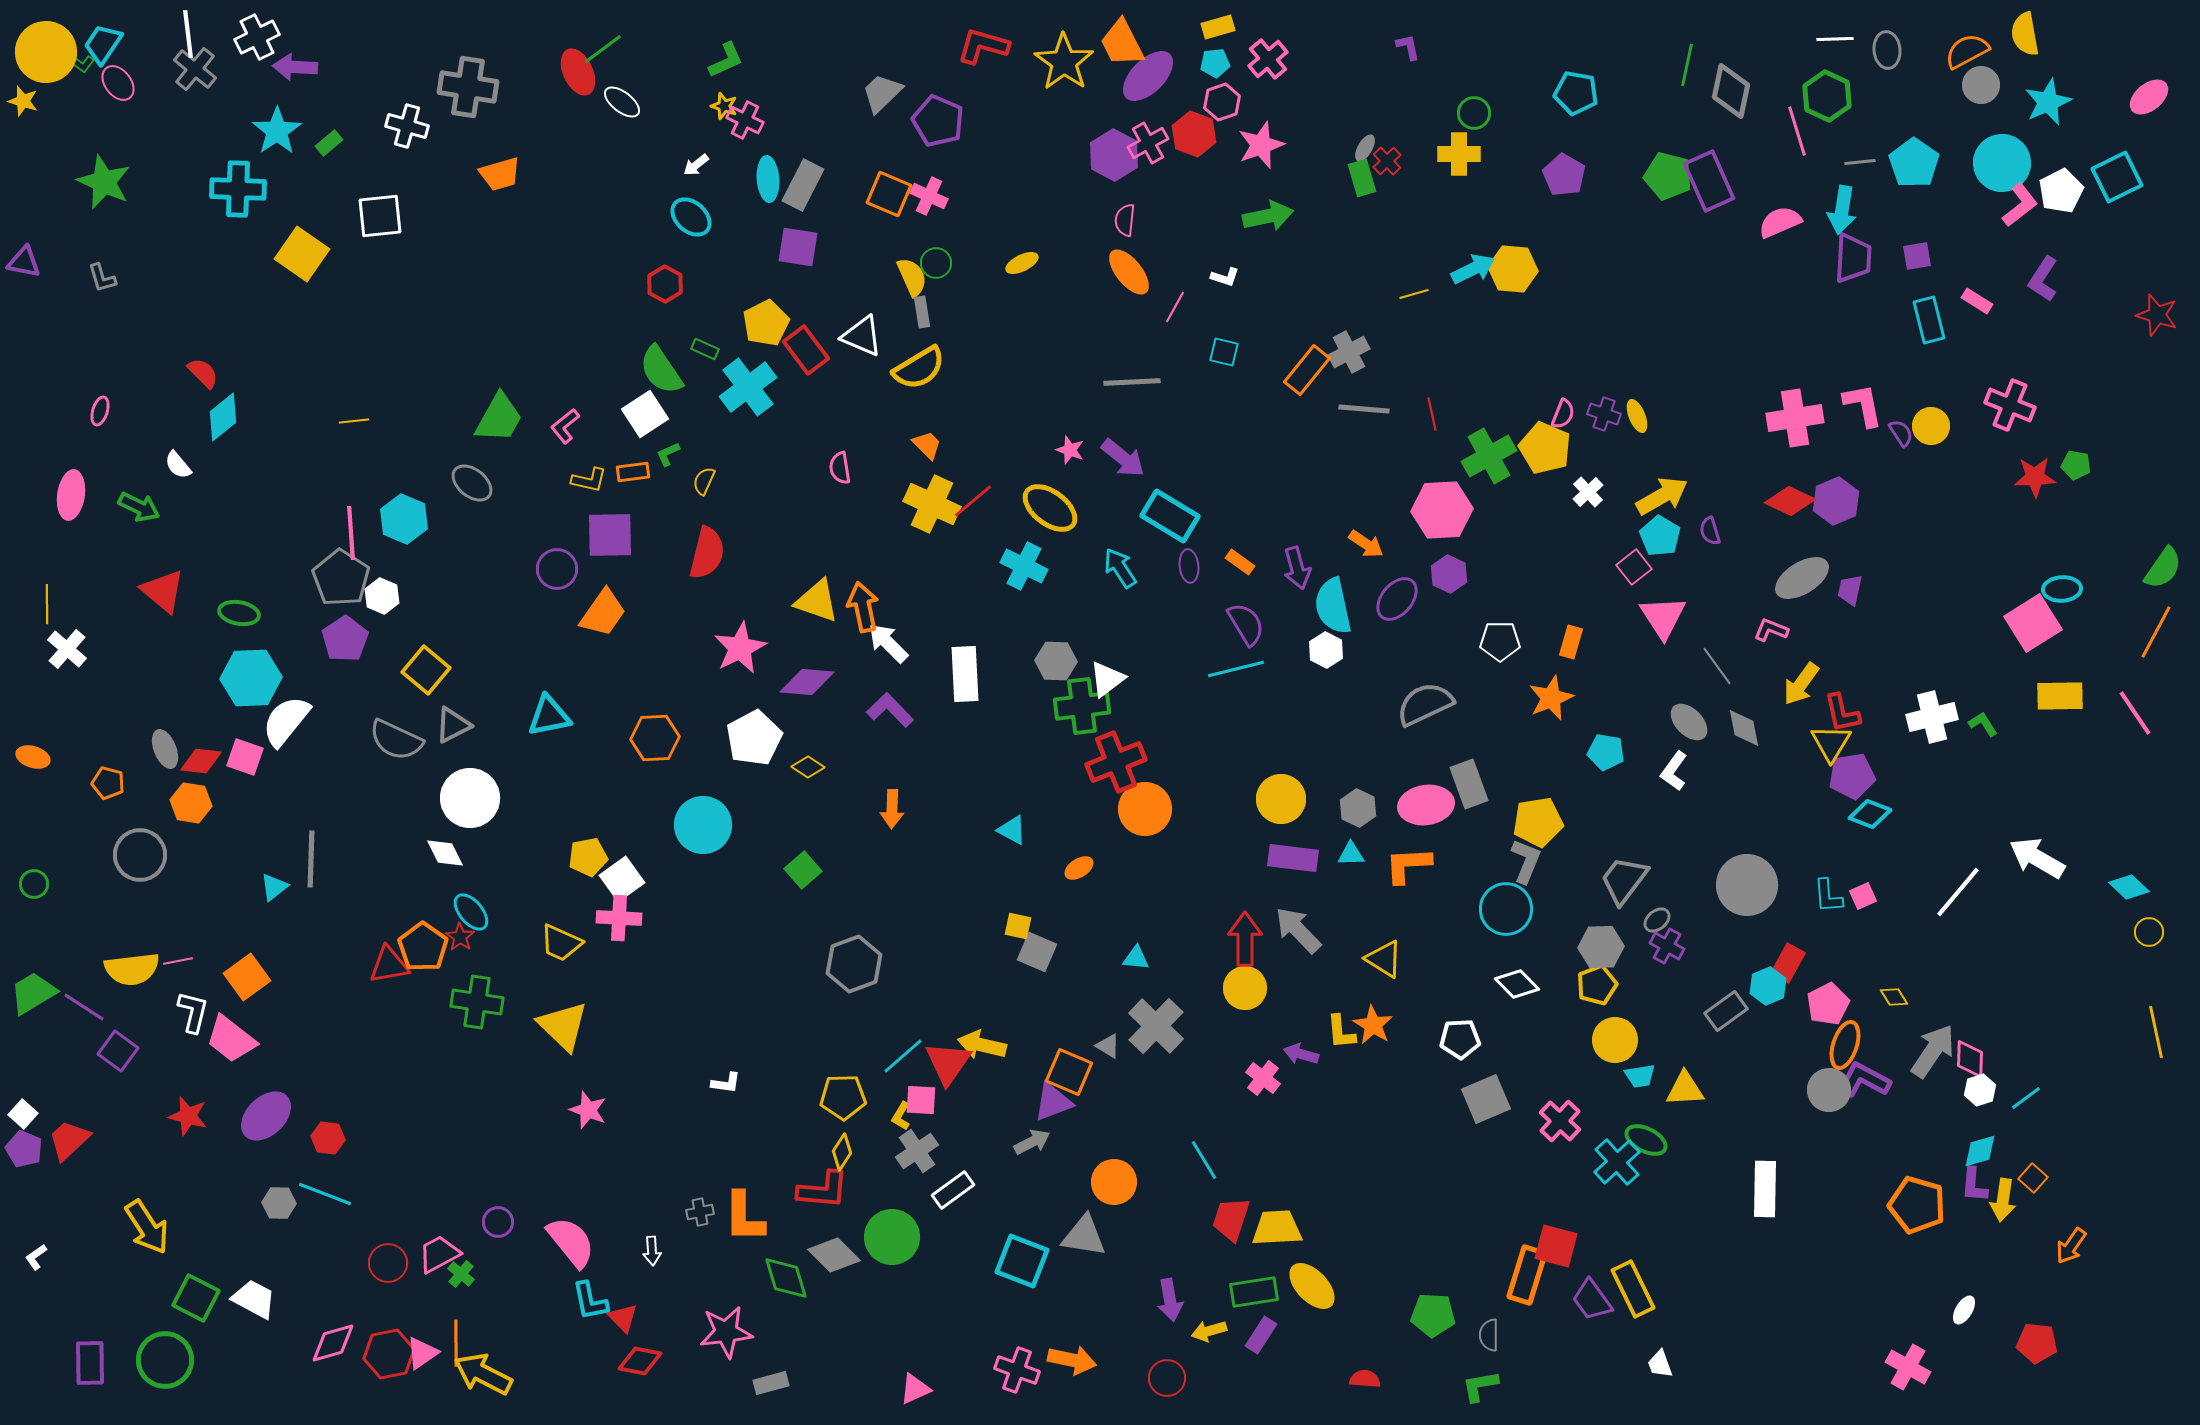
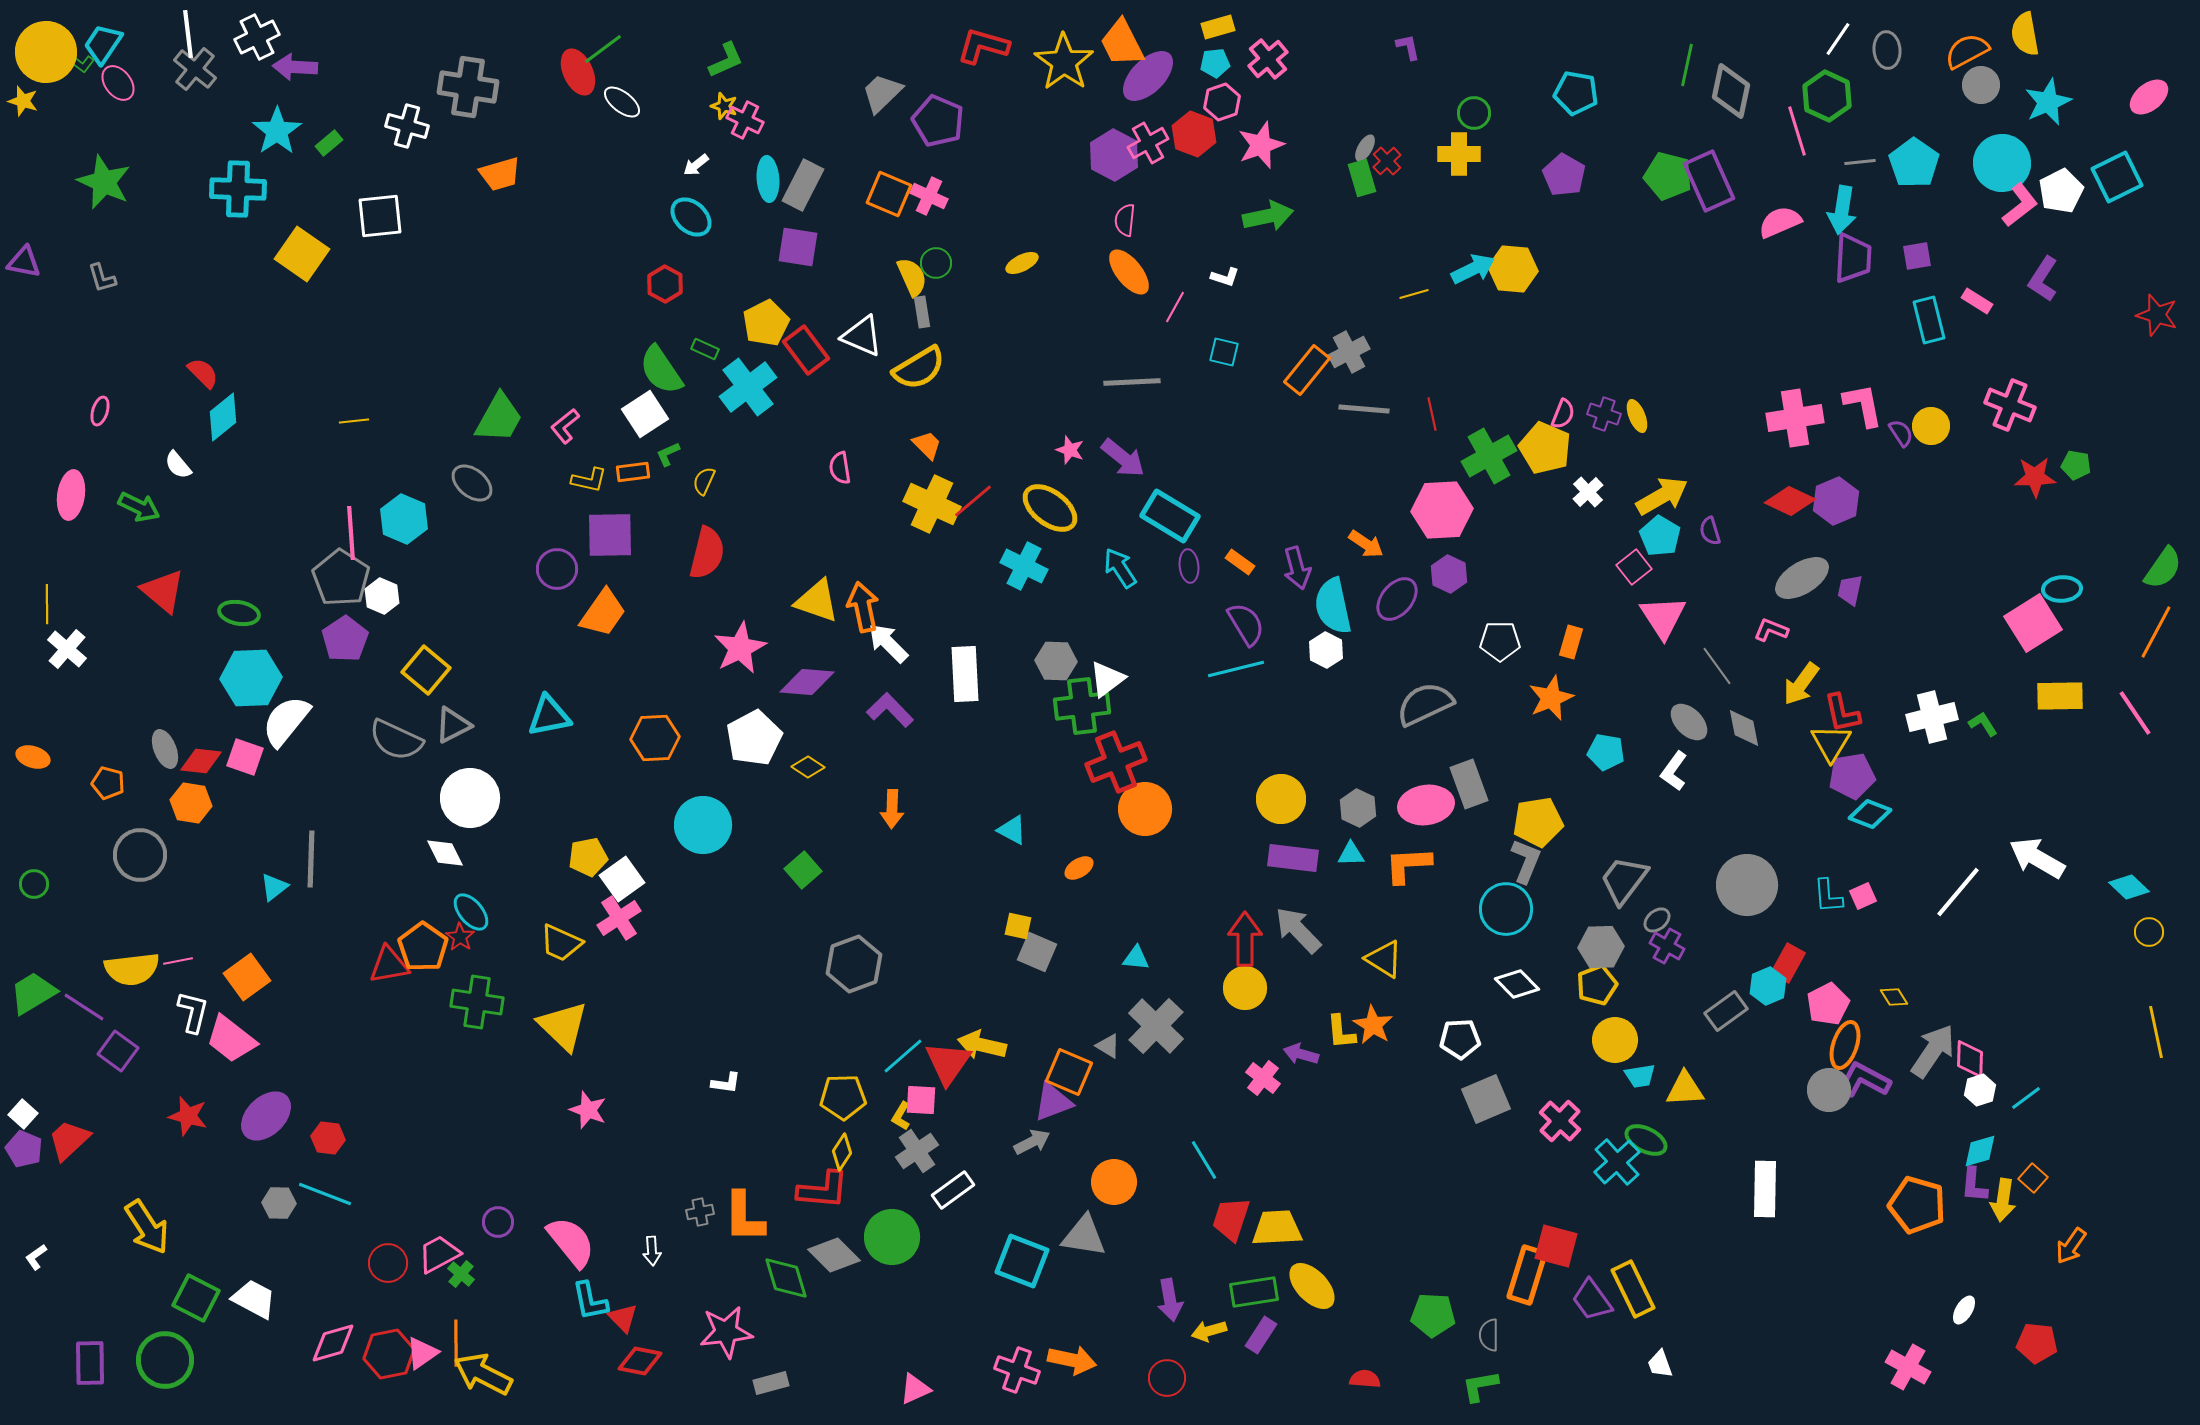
white line at (1835, 39): moved 3 px right; rotated 54 degrees counterclockwise
pink cross at (619, 918): rotated 36 degrees counterclockwise
